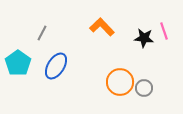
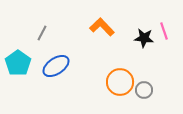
blue ellipse: rotated 24 degrees clockwise
gray circle: moved 2 px down
